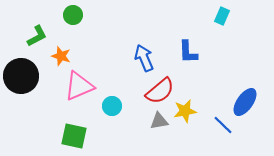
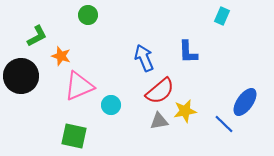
green circle: moved 15 px right
cyan circle: moved 1 px left, 1 px up
blue line: moved 1 px right, 1 px up
